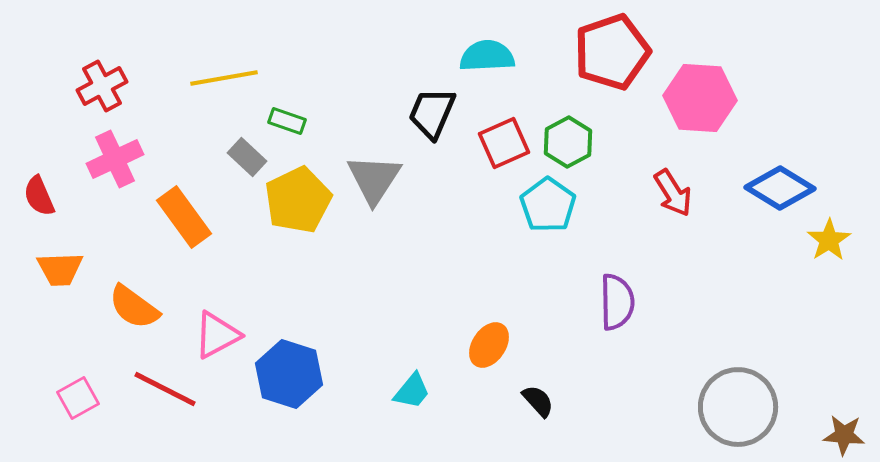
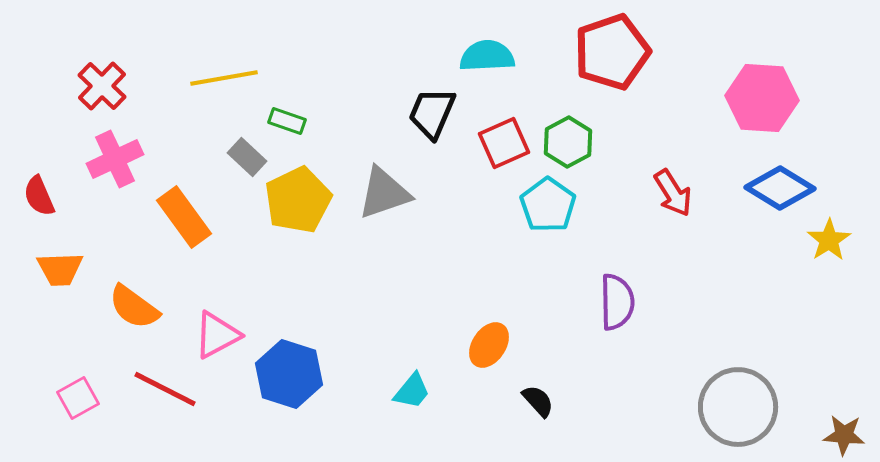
red cross: rotated 18 degrees counterclockwise
pink hexagon: moved 62 px right
gray triangle: moved 10 px right, 14 px down; rotated 38 degrees clockwise
